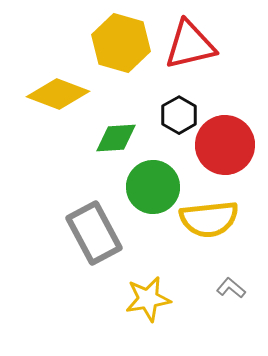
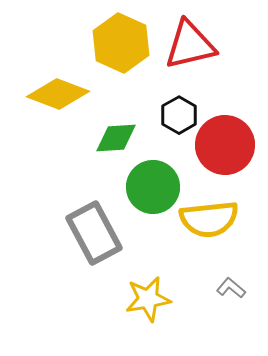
yellow hexagon: rotated 8 degrees clockwise
